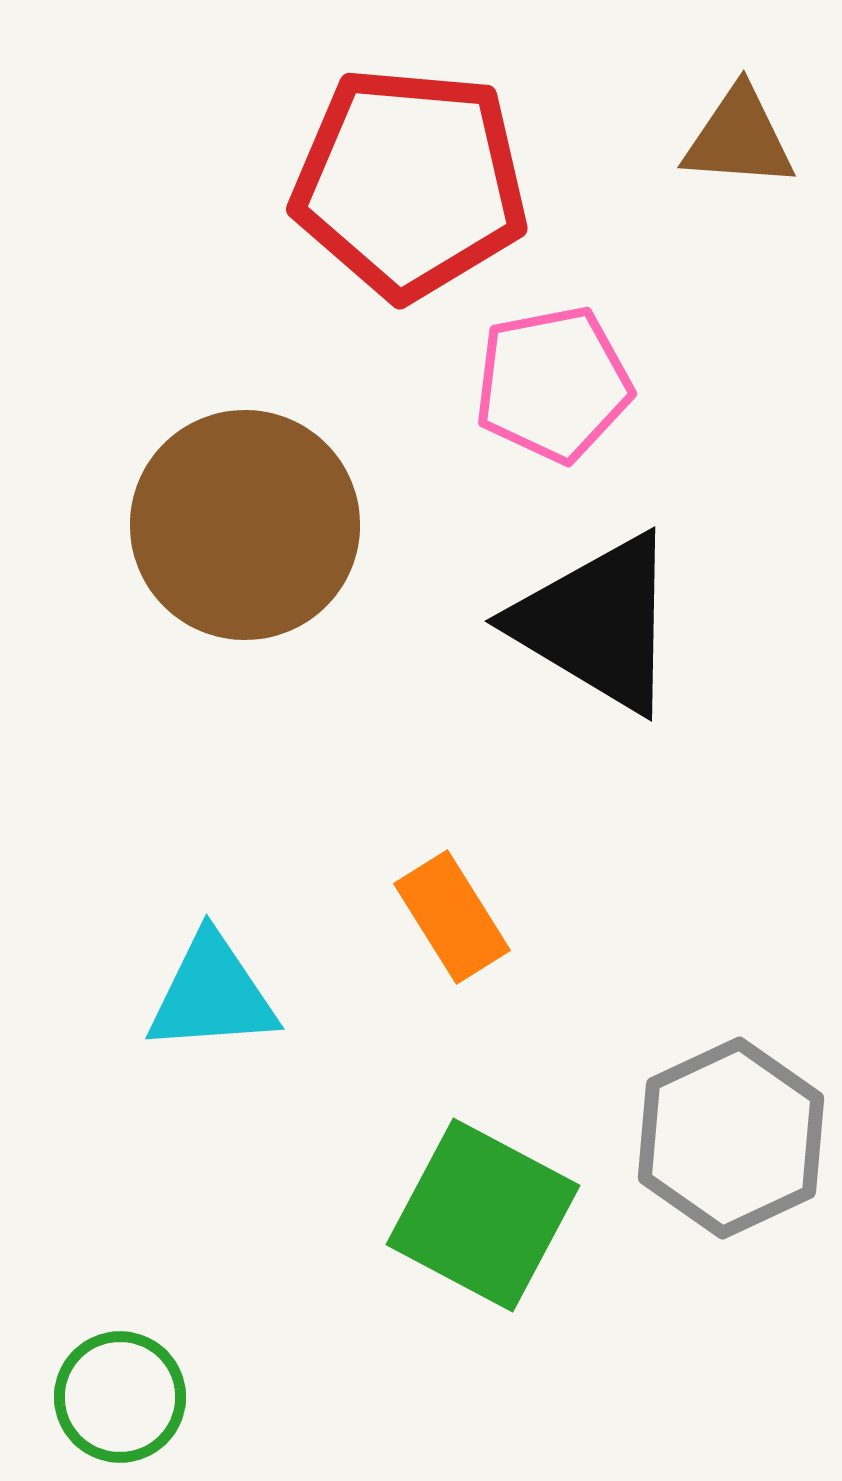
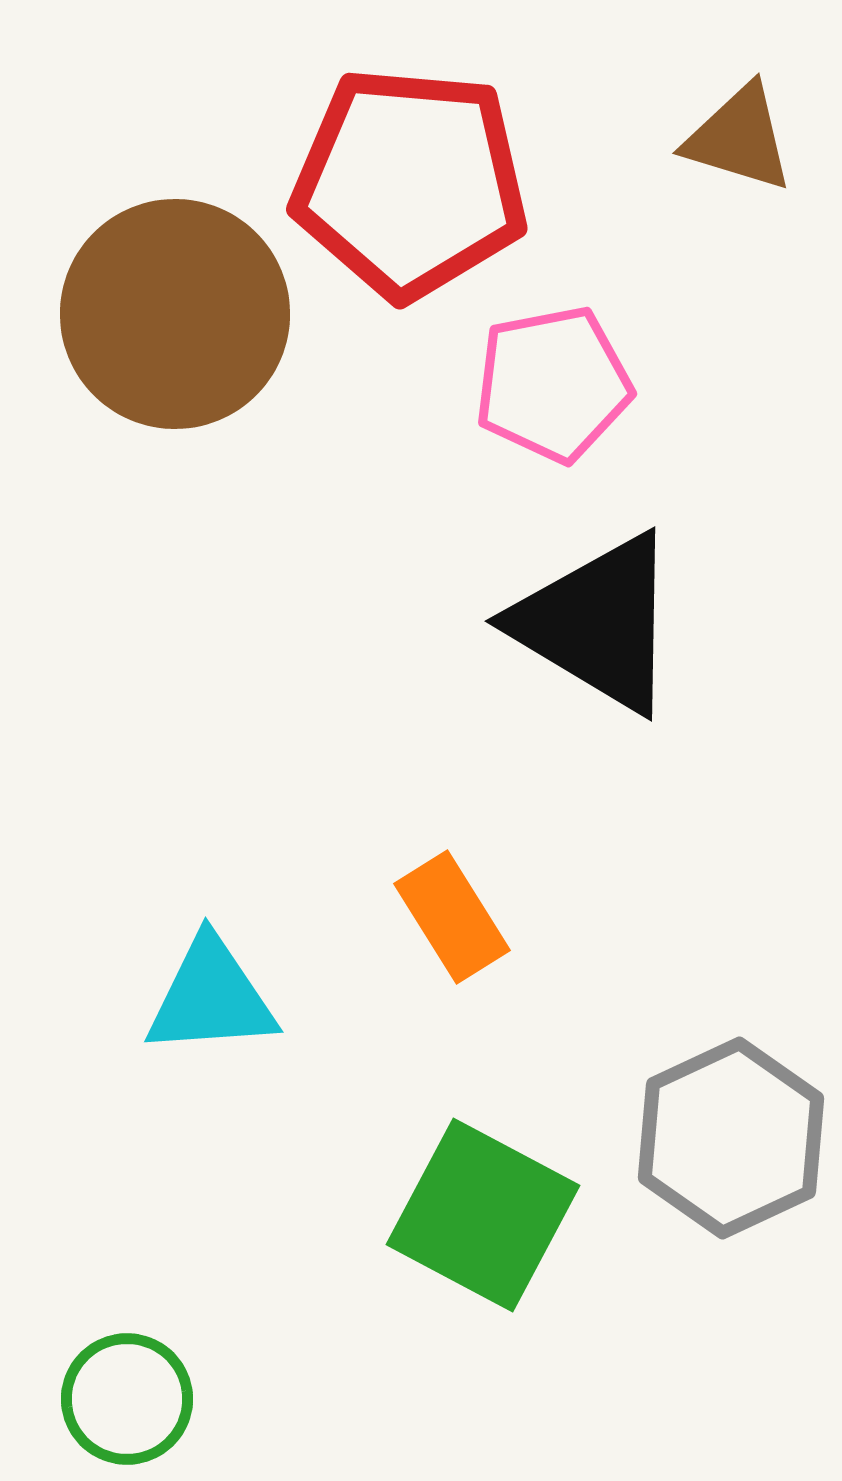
brown triangle: rotated 13 degrees clockwise
brown circle: moved 70 px left, 211 px up
cyan triangle: moved 1 px left, 3 px down
green circle: moved 7 px right, 2 px down
